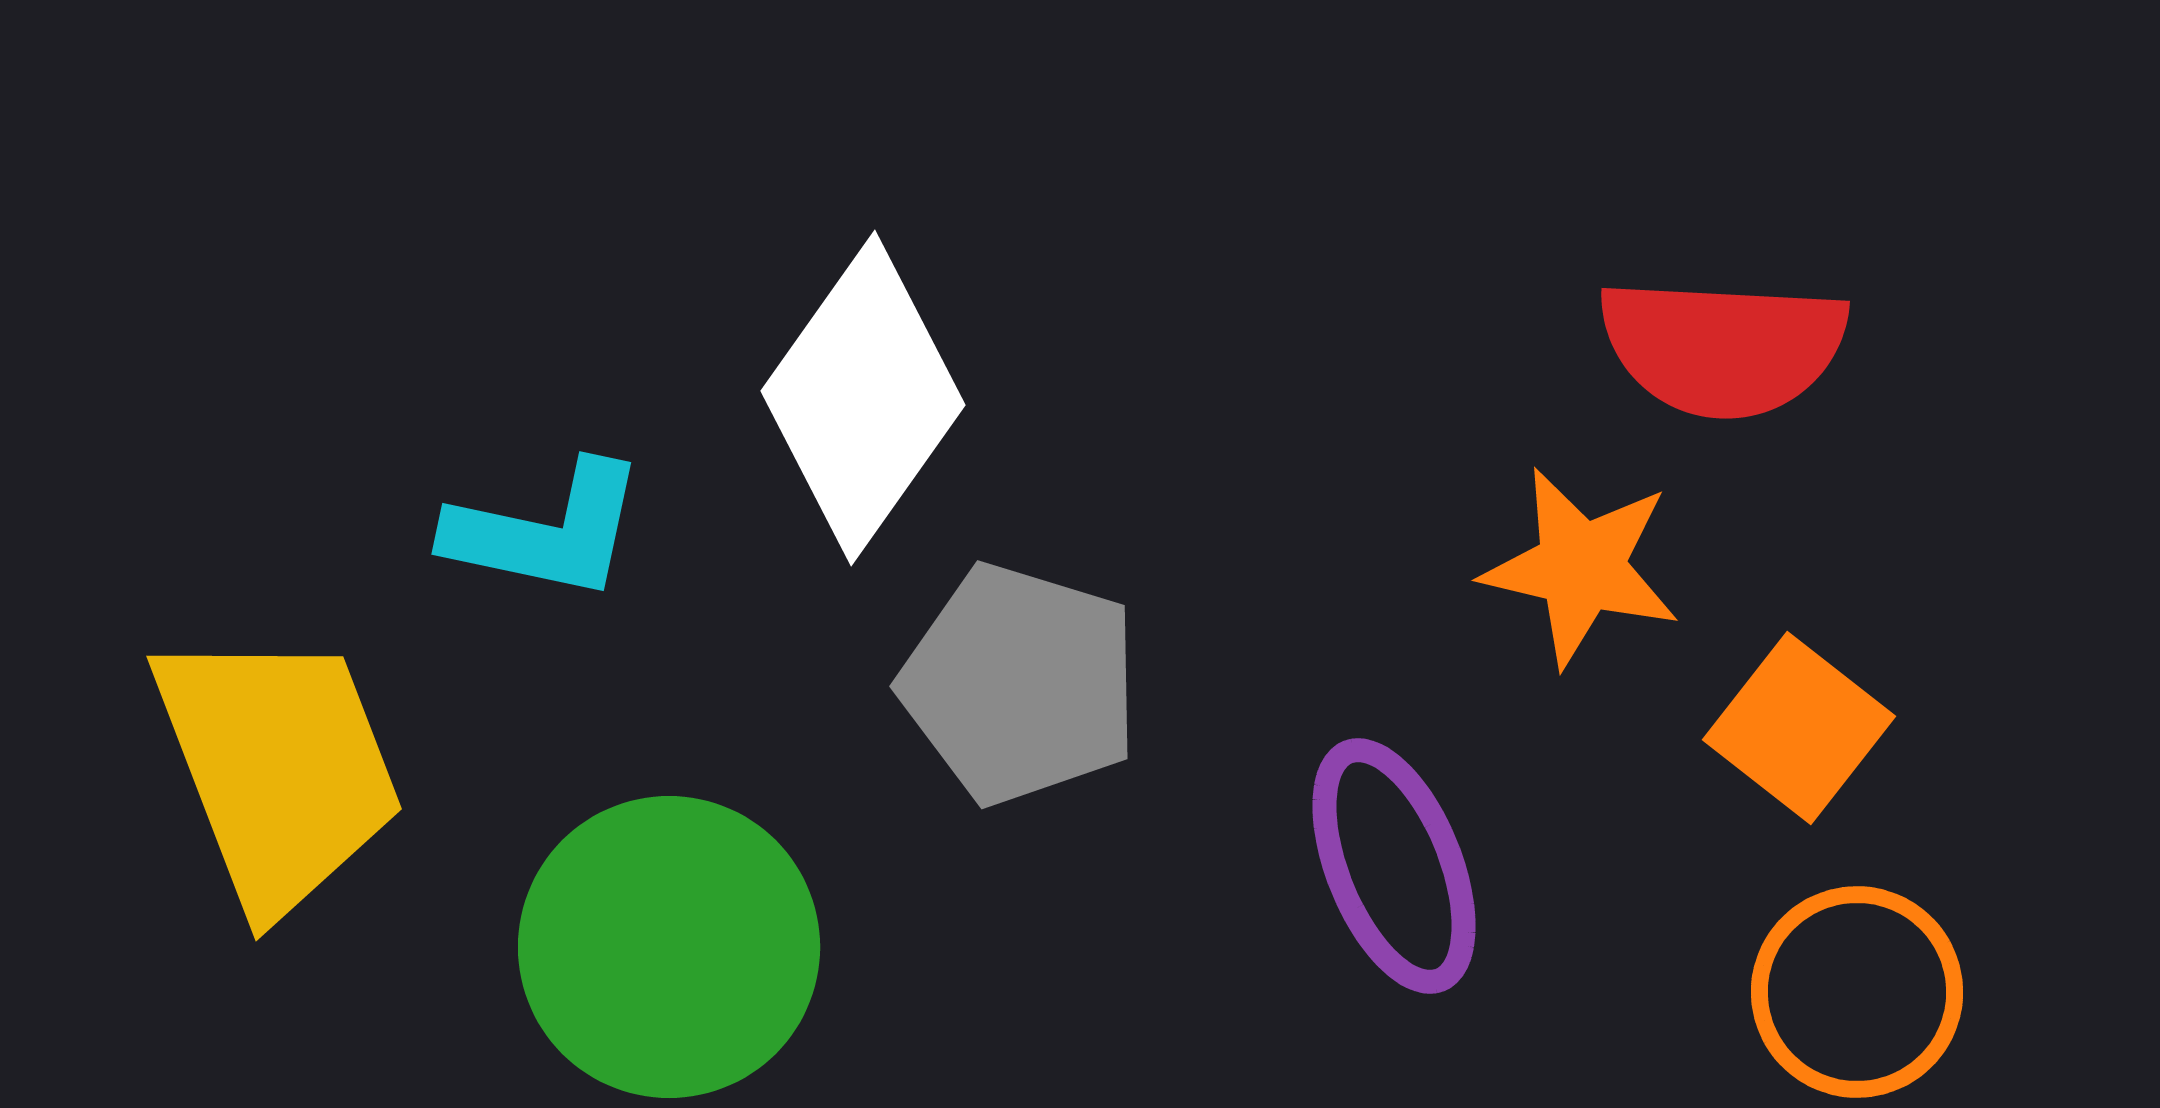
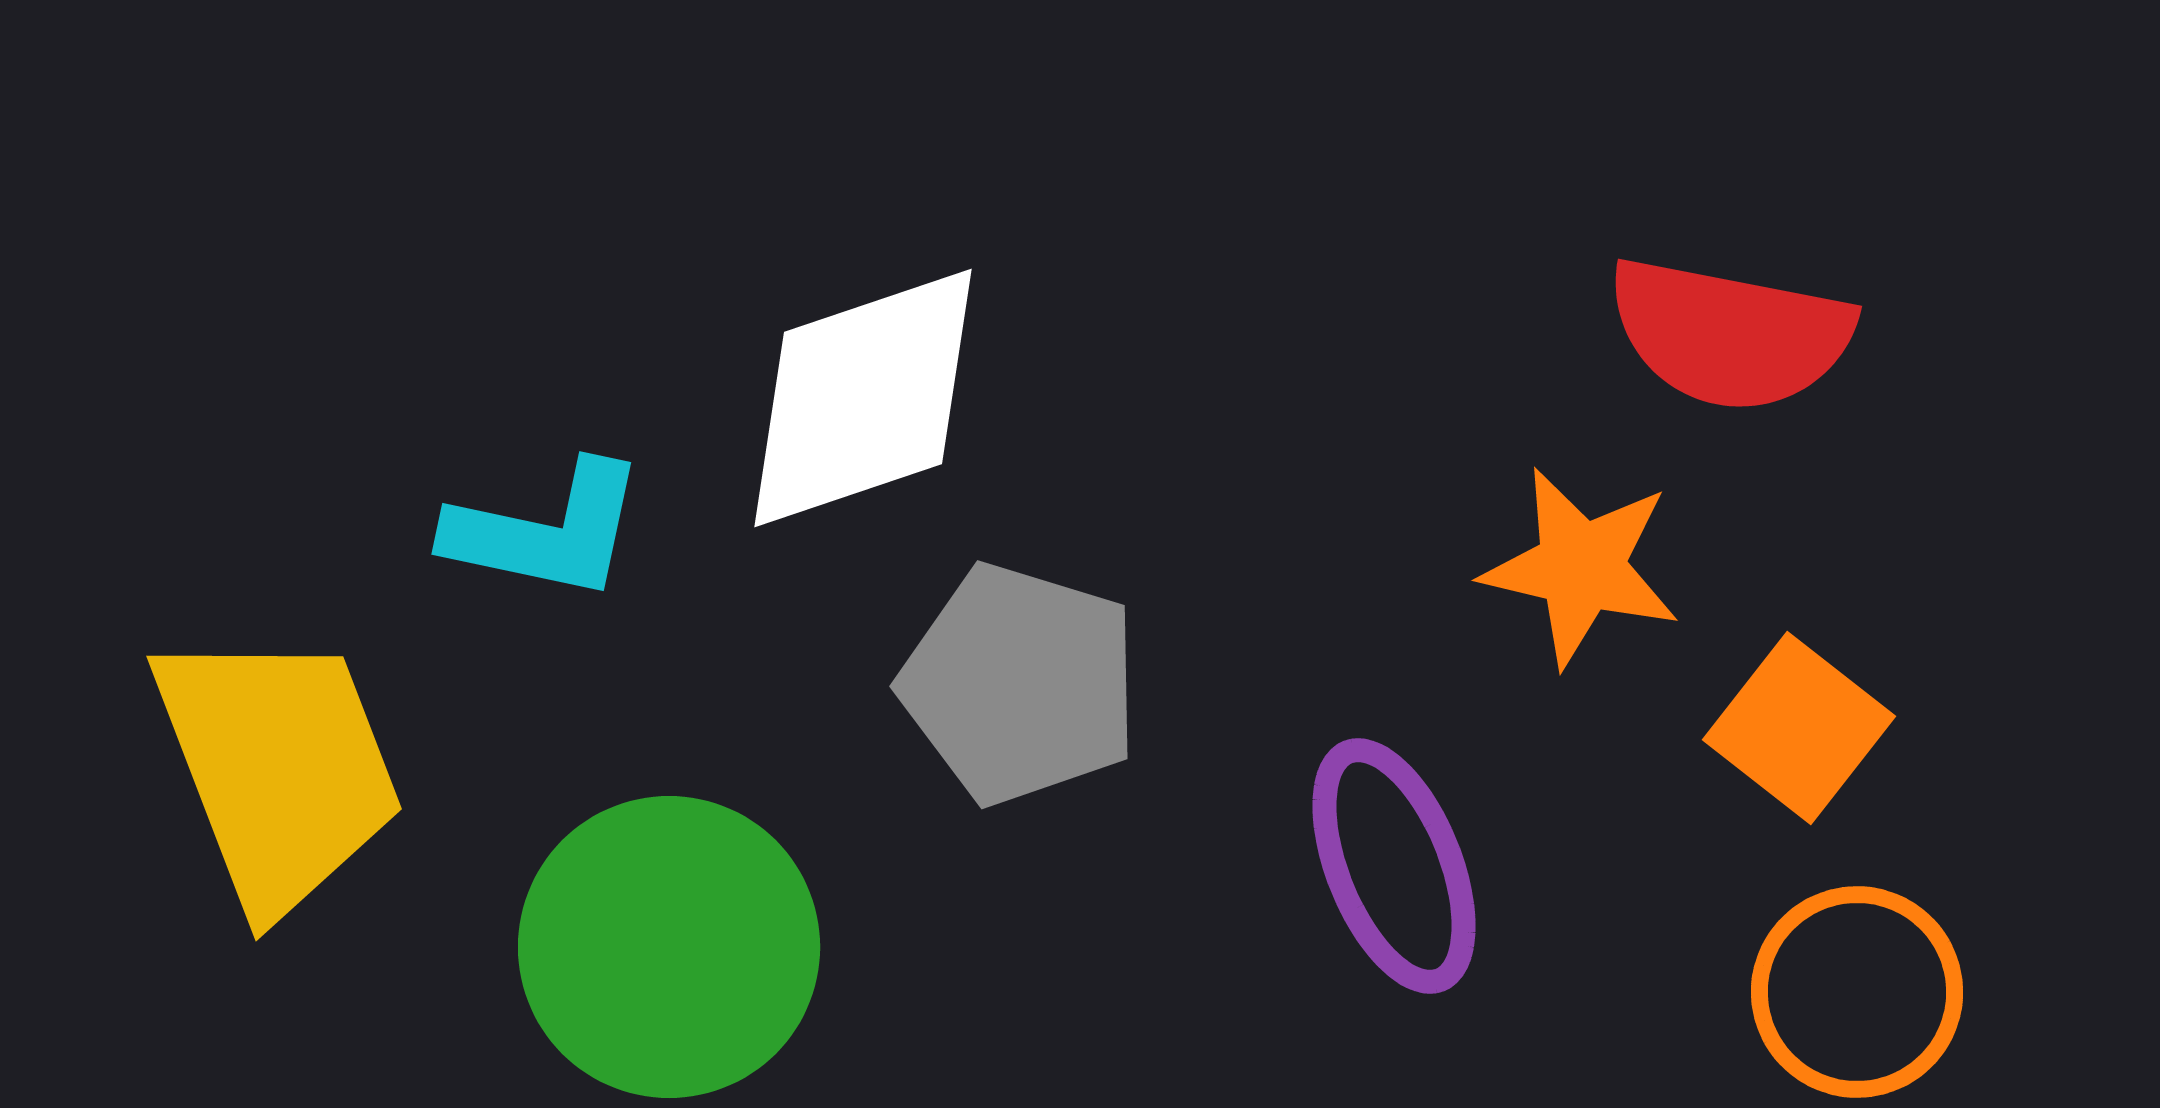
red semicircle: moved 7 px right, 13 px up; rotated 8 degrees clockwise
white diamond: rotated 36 degrees clockwise
